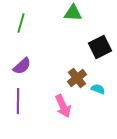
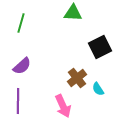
cyan semicircle: rotated 144 degrees counterclockwise
